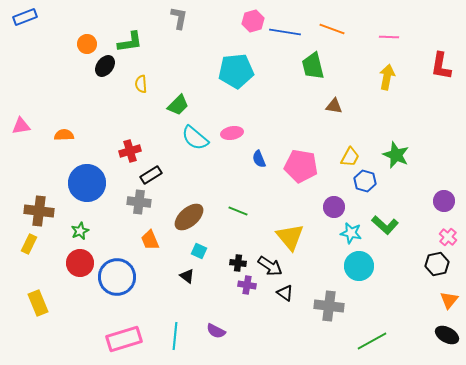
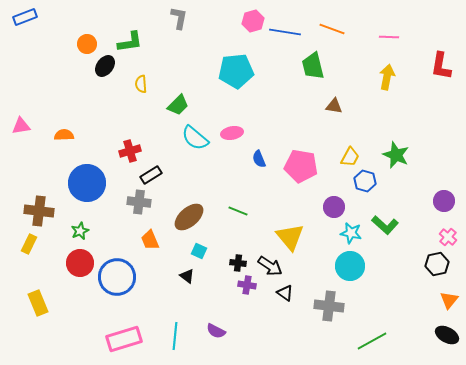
cyan circle at (359, 266): moved 9 px left
